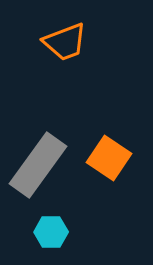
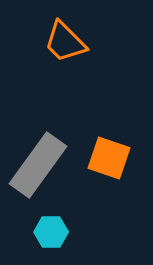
orange trapezoid: rotated 66 degrees clockwise
orange square: rotated 15 degrees counterclockwise
